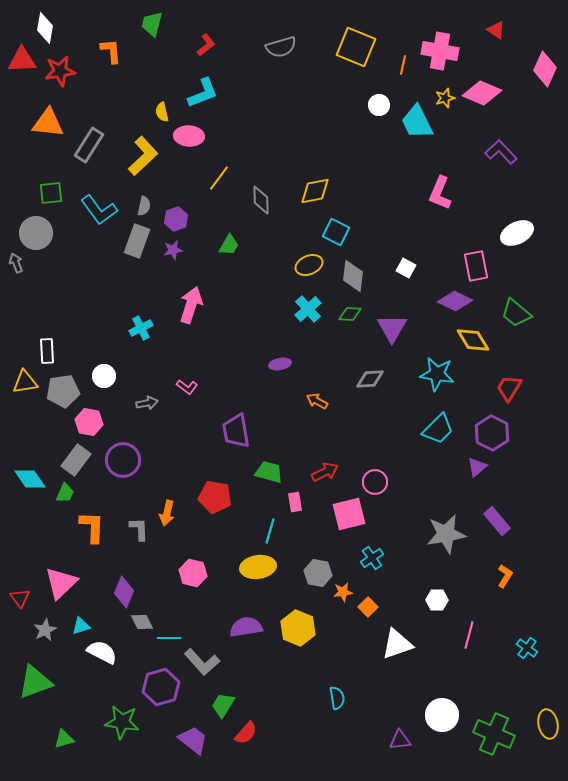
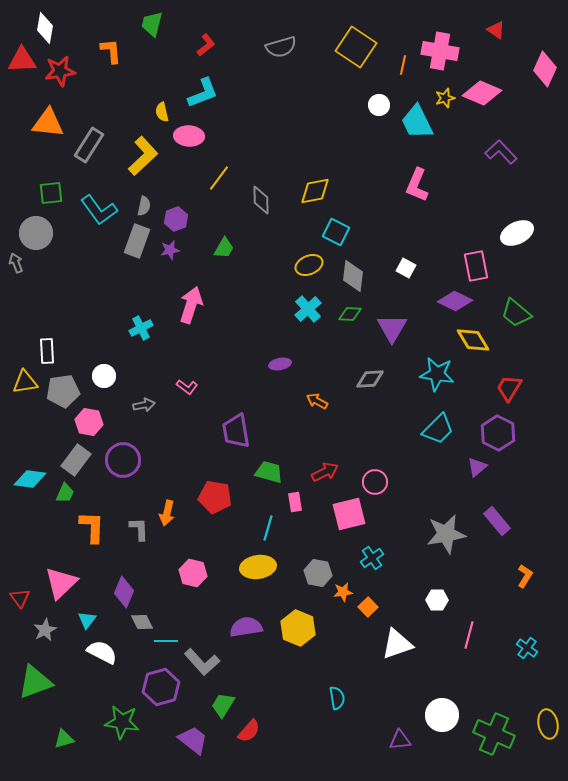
yellow square at (356, 47): rotated 12 degrees clockwise
pink L-shape at (440, 193): moved 23 px left, 8 px up
green trapezoid at (229, 245): moved 5 px left, 3 px down
purple star at (173, 250): moved 3 px left
gray arrow at (147, 403): moved 3 px left, 2 px down
purple hexagon at (492, 433): moved 6 px right
cyan diamond at (30, 479): rotated 48 degrees counterclockwise
cyan line at (270, 531): moved 2 px left, 3 px up
orange L-shape at (505, 576): moved 20 px right
cyan triangle at (81, 626): moved 6 px right, 6 px up; rotated 36 degrees counterclockwise
cyan line at (169, 638): moved 3 px left, 3 px down
red semicircle at (246, 733): moved 3 px right, 2 px up
